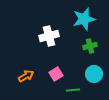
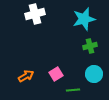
white cross: moved 14 px left, 22 px up
